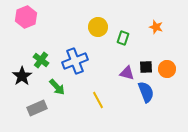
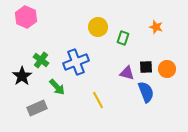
pink hexagon: rotated 15 degrees counterclockwise
blue cross: moved 1 px right, 1 px down
